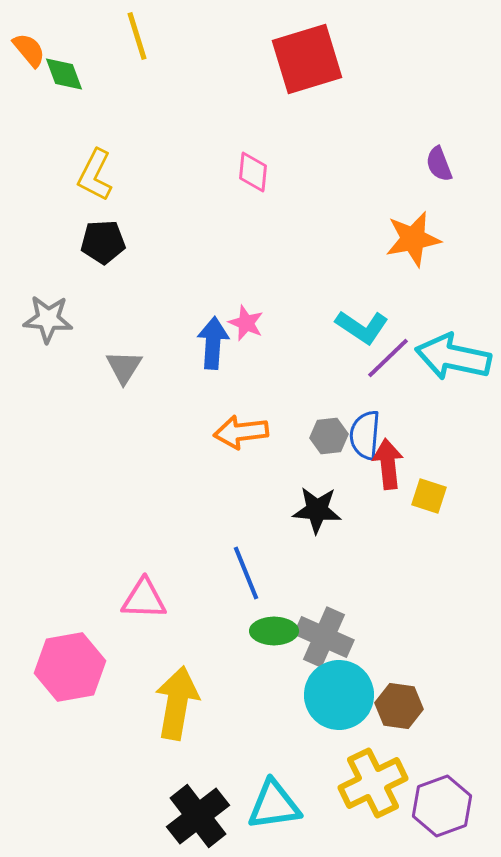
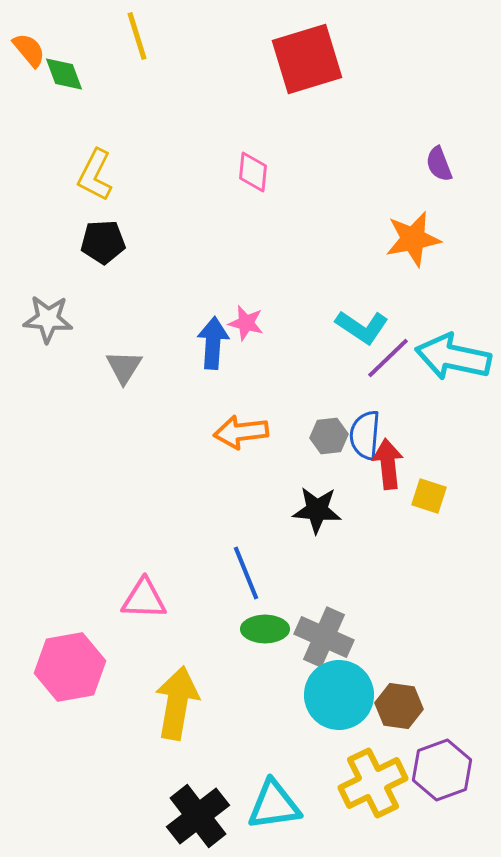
pink star: rotated 9 degrees counterclockwise
green ellipse: moved 9 px left, 2 px up
purple hexagon: moved 36 px up
